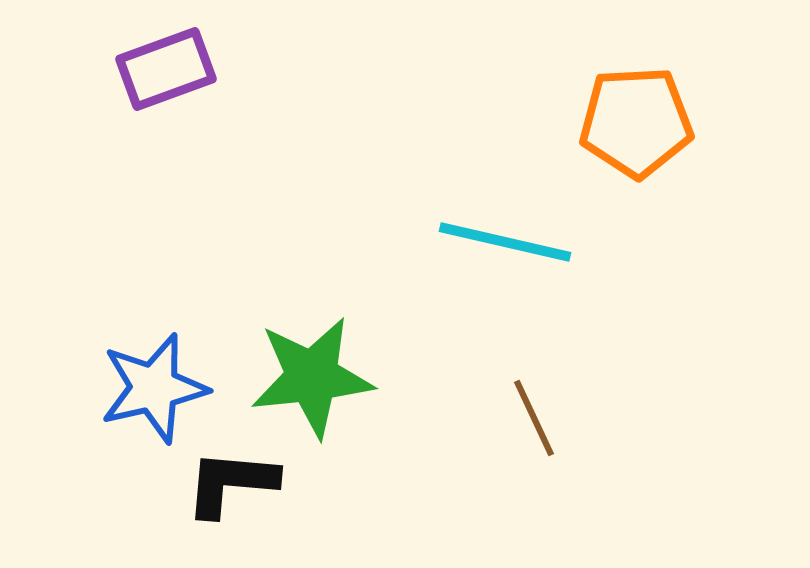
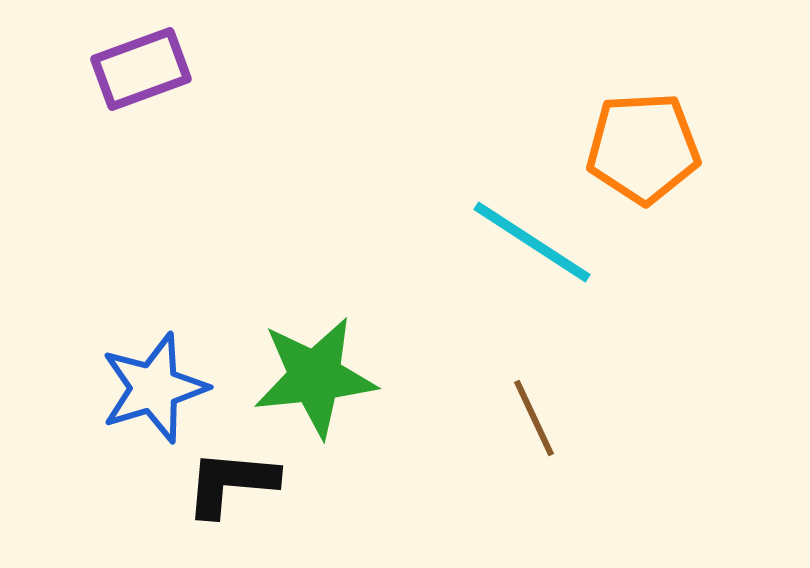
purple rectangle: moved 25 px left
orange pentagon: moved 7 px right, 26 px down
cyan line: moved 27 px right; rotated 20 degrees clockwise
green star: moved 3 px right
blue star: rotated 4 degrees counterclockwise
